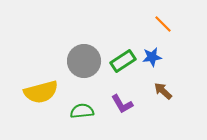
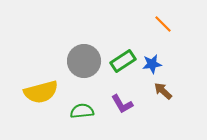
blue star: moved 7 px down
